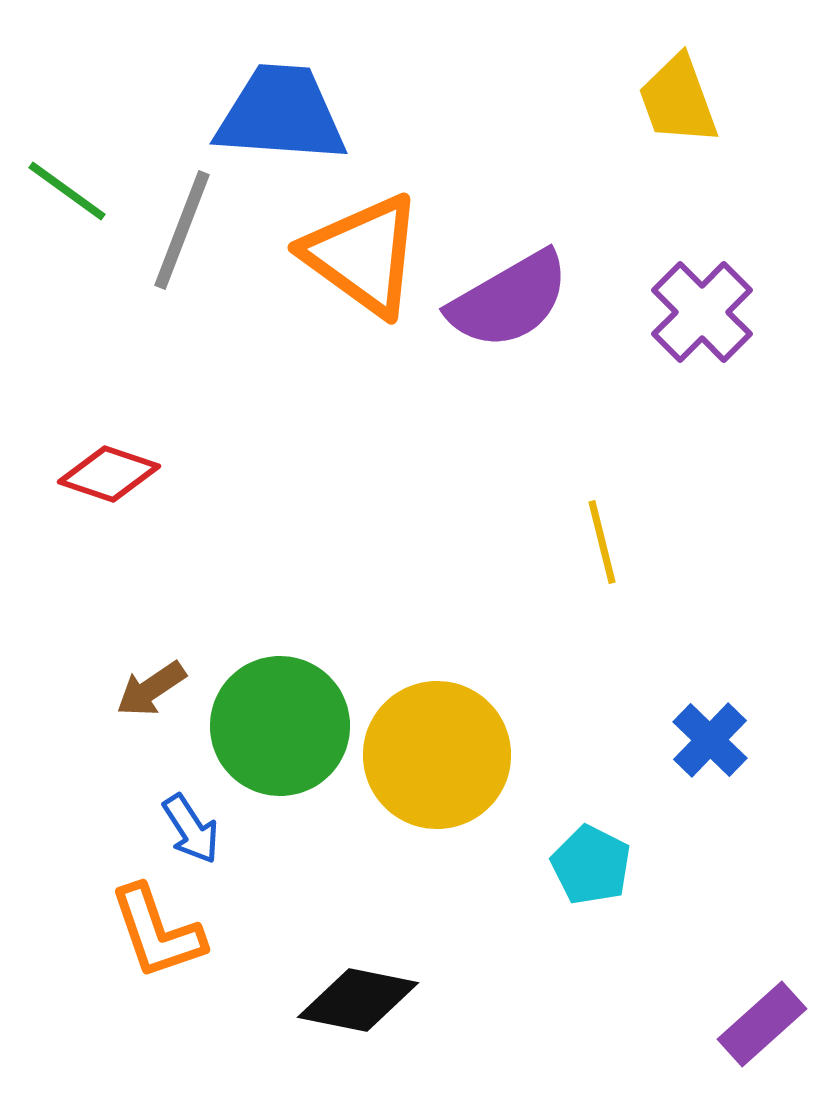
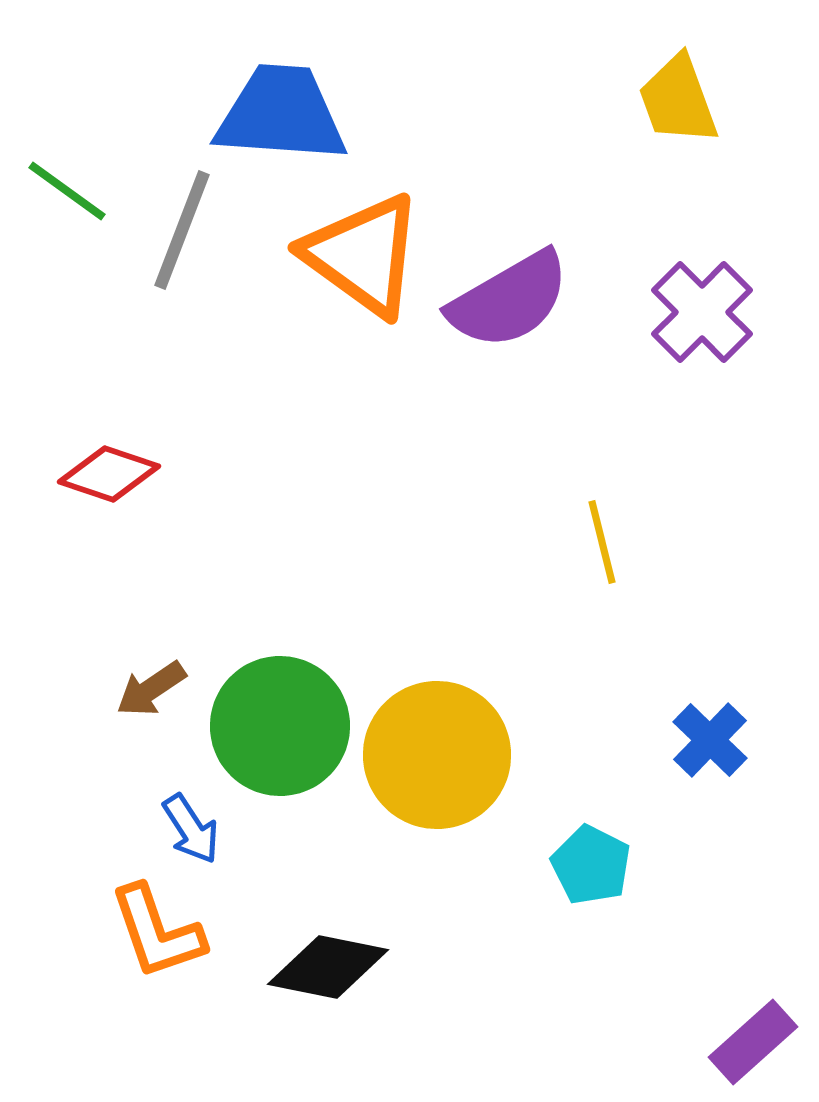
black diamond: moved 30 px left, 33 px up
purple rectangle: moved 9 px left, 18 px down
